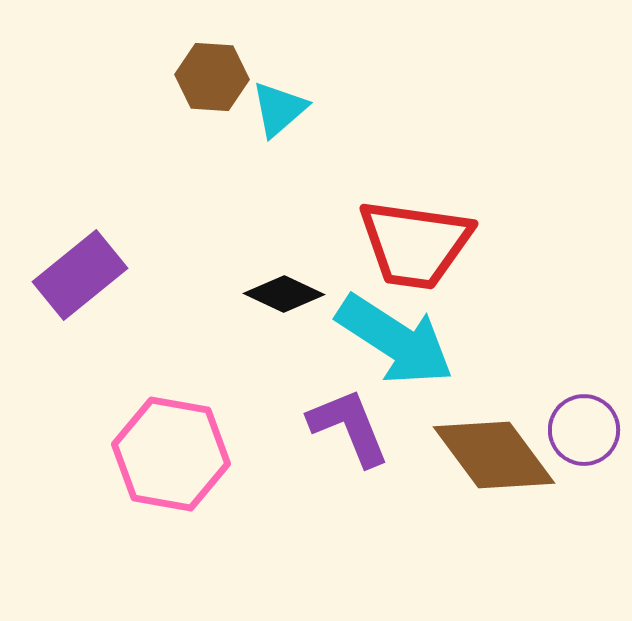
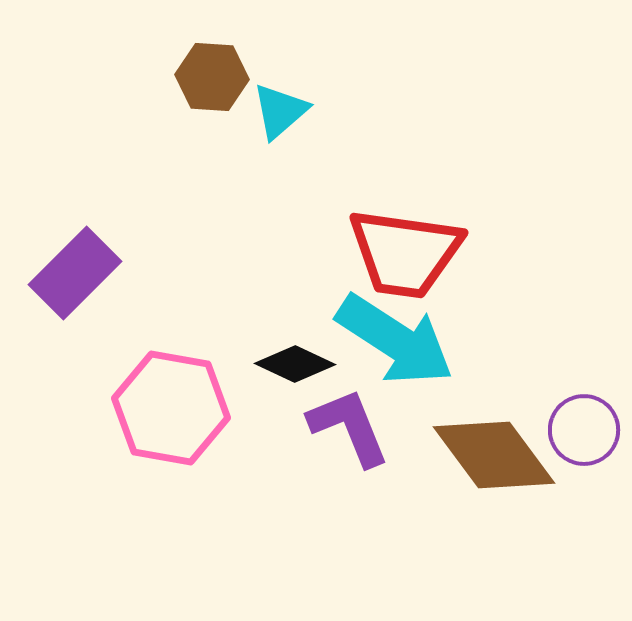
cyan triangle: moved 1 px right, 2 px down
red trapezoid: moved 10 px left, 9 px down
purple rectangle: moved 5 px left, 2 px up; rotated 6 degrees counterclockwise
black diamond: moved 11 px right, 70 px down
pink hexagon: moved 46 px up
